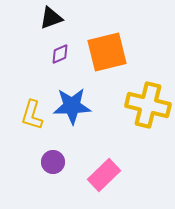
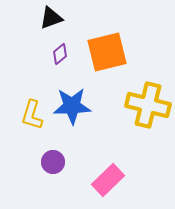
purple diamond: rotated 15 degrees counterclockwise
pink rectangle: moved 4 px right, 5 px down
